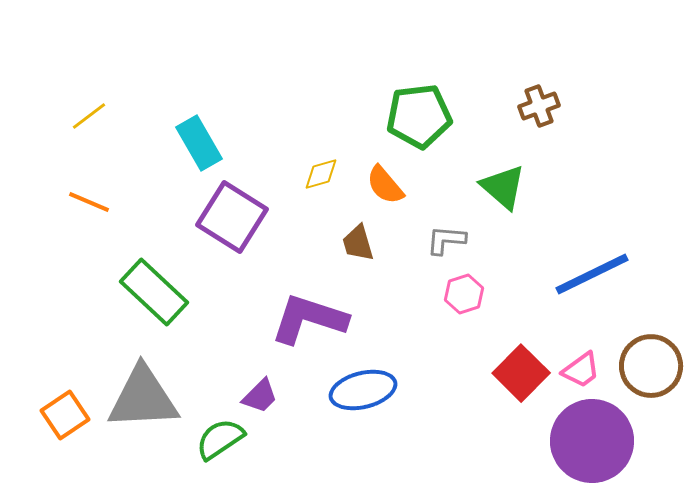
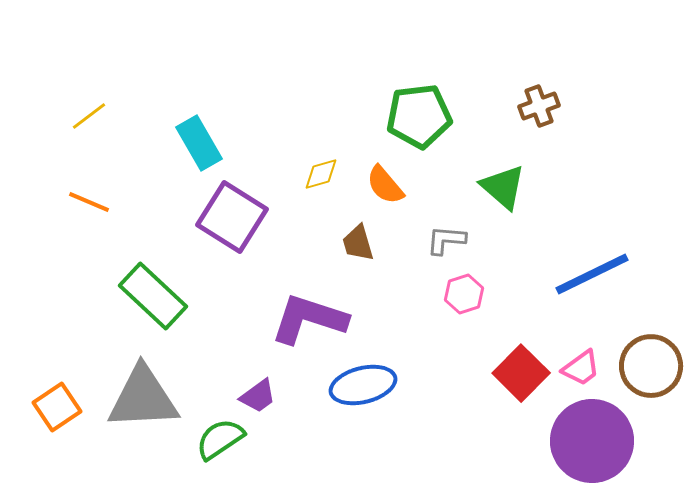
green rectangle: moved 1 px left, 4 px down
pink trapezoid: moved 2 px up
blue ellipse: moved 5 px up
purple trapezoid: moved 2 px left; rotated 9 degrees clockwise
orange square: moved 8 px left, 8 px up
